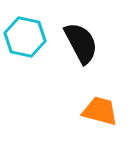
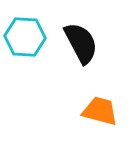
cyan hexagon: rotated 9 degrees counterclockwise
